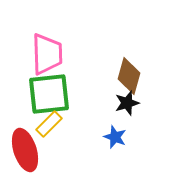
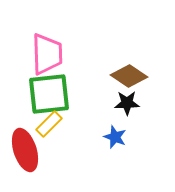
brown diamond: rotated 72 degrees counterclockwise
black star: rotated 15 degrees clockwise
